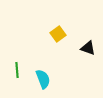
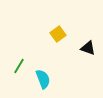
green line: moved 2 px right, 4 px up; rotated 35 degrees clockwise
